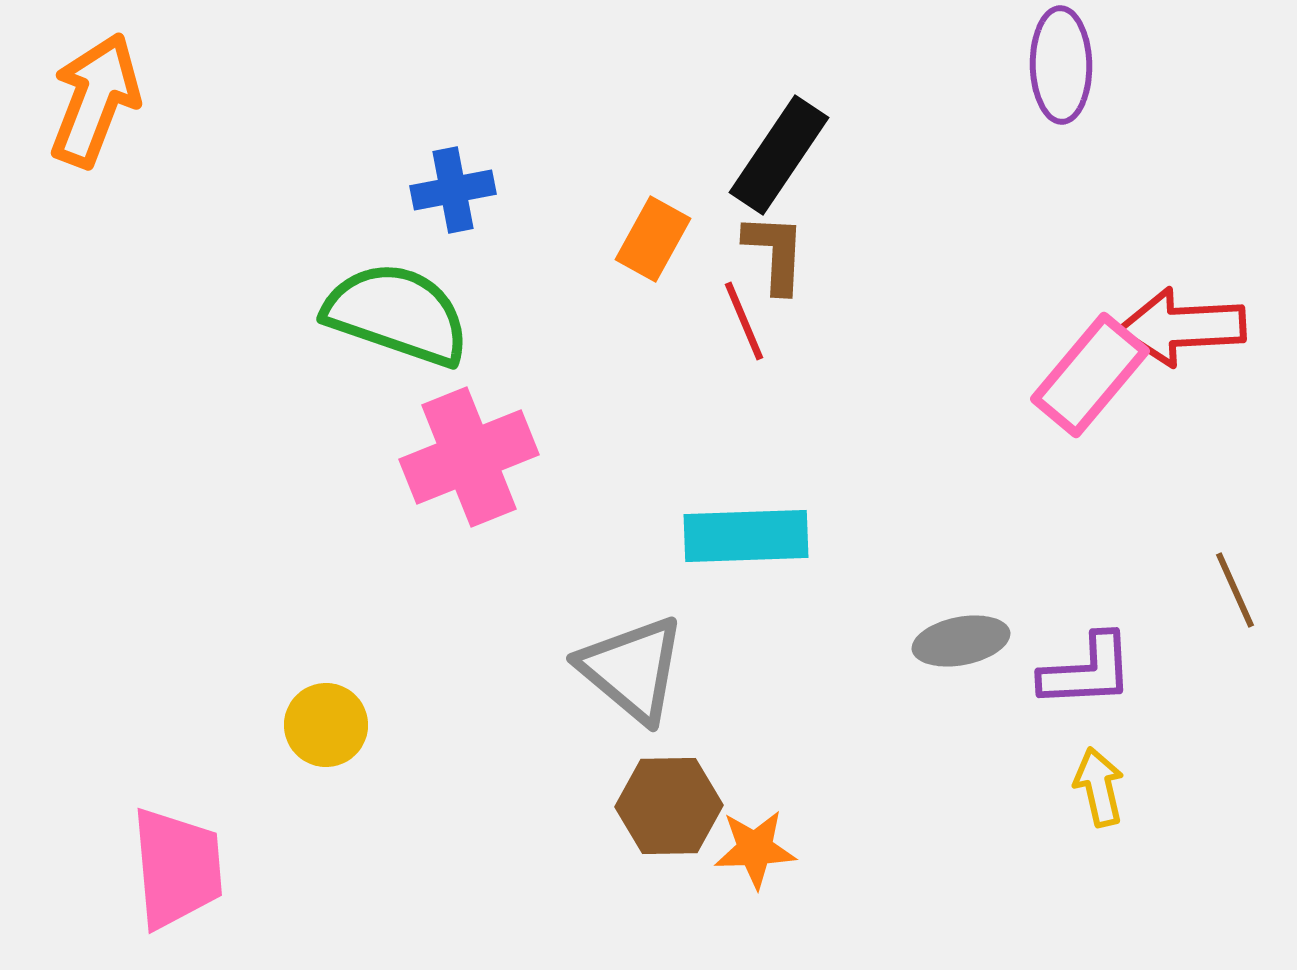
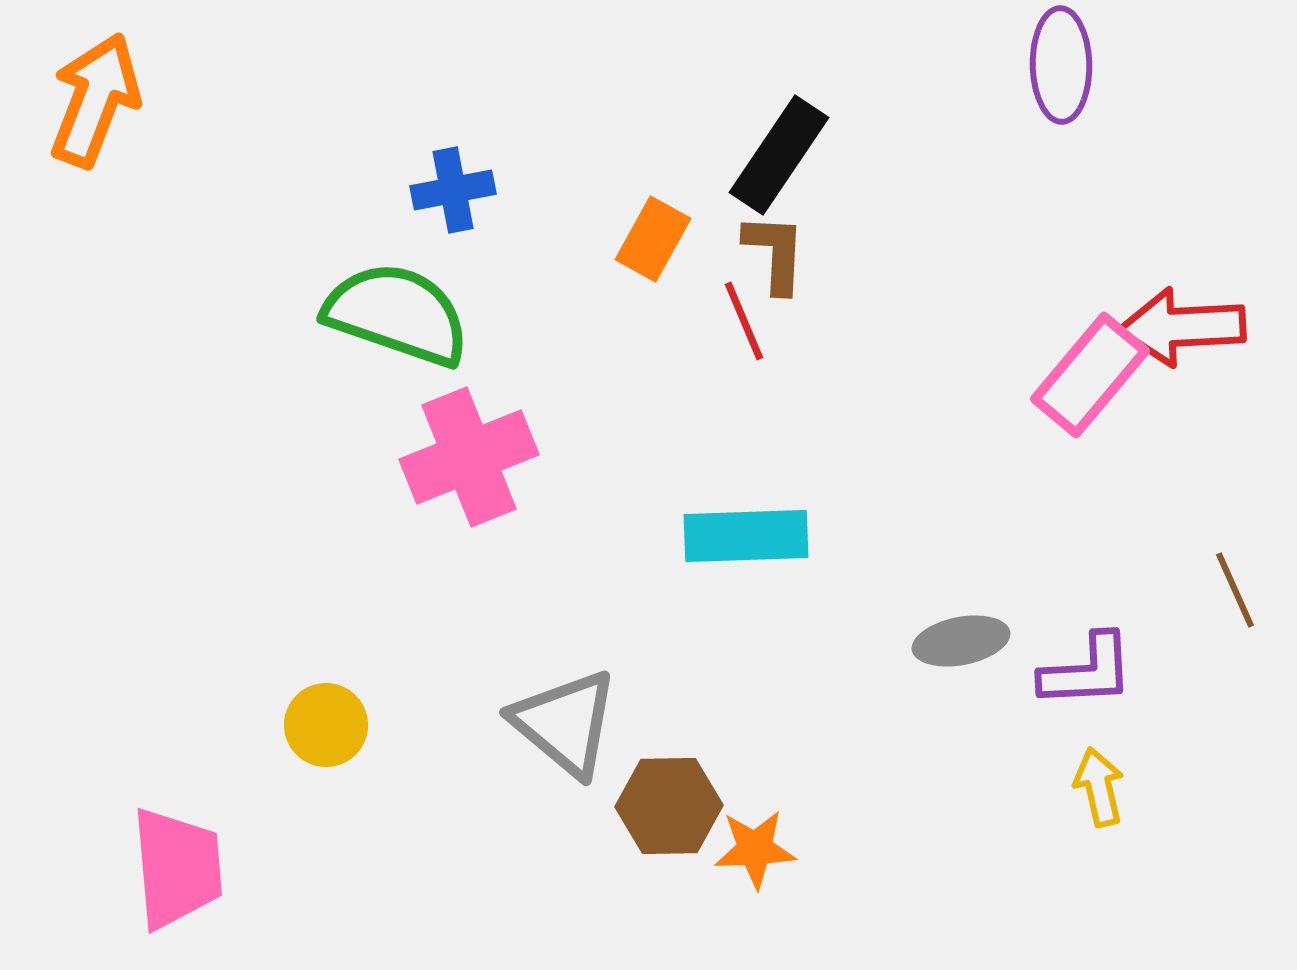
gray triangle: moved 67 px left, 54 px down
